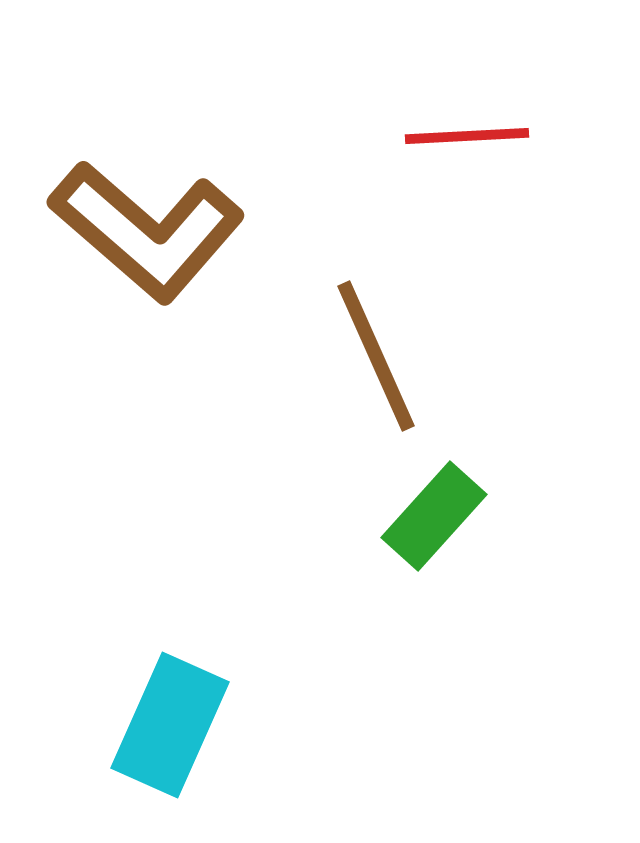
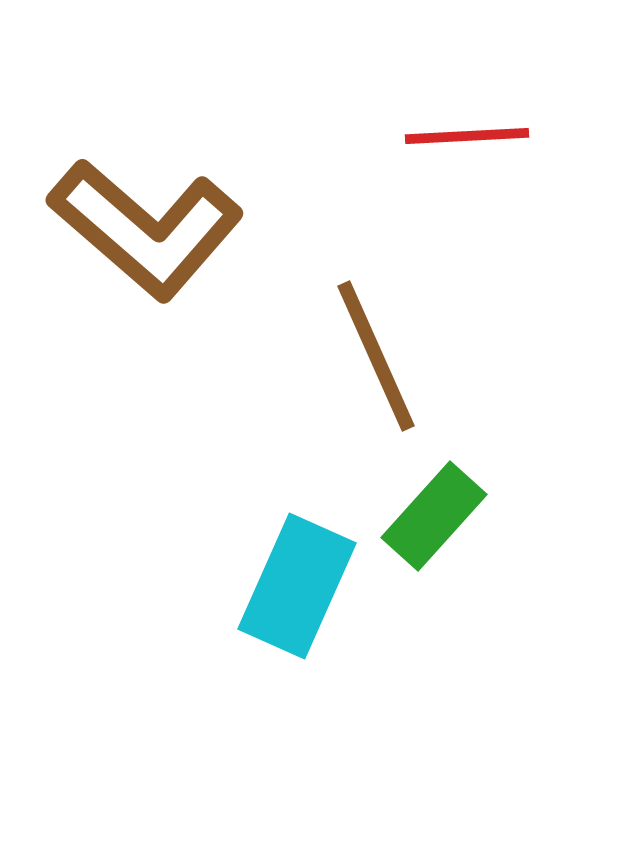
brown L-shape: moved 1 px left, 2 px up
cyan rectangle: moved 127 px right, 139 px up
